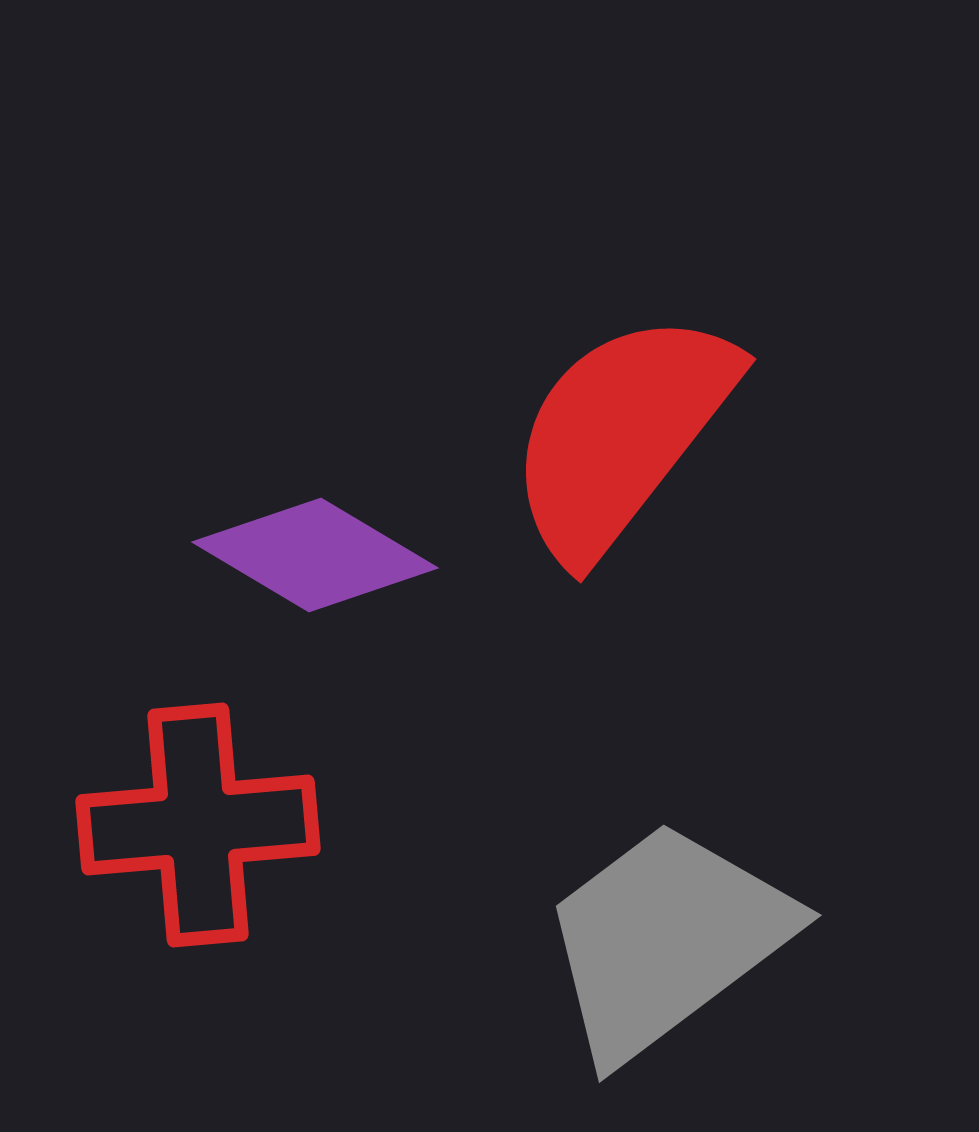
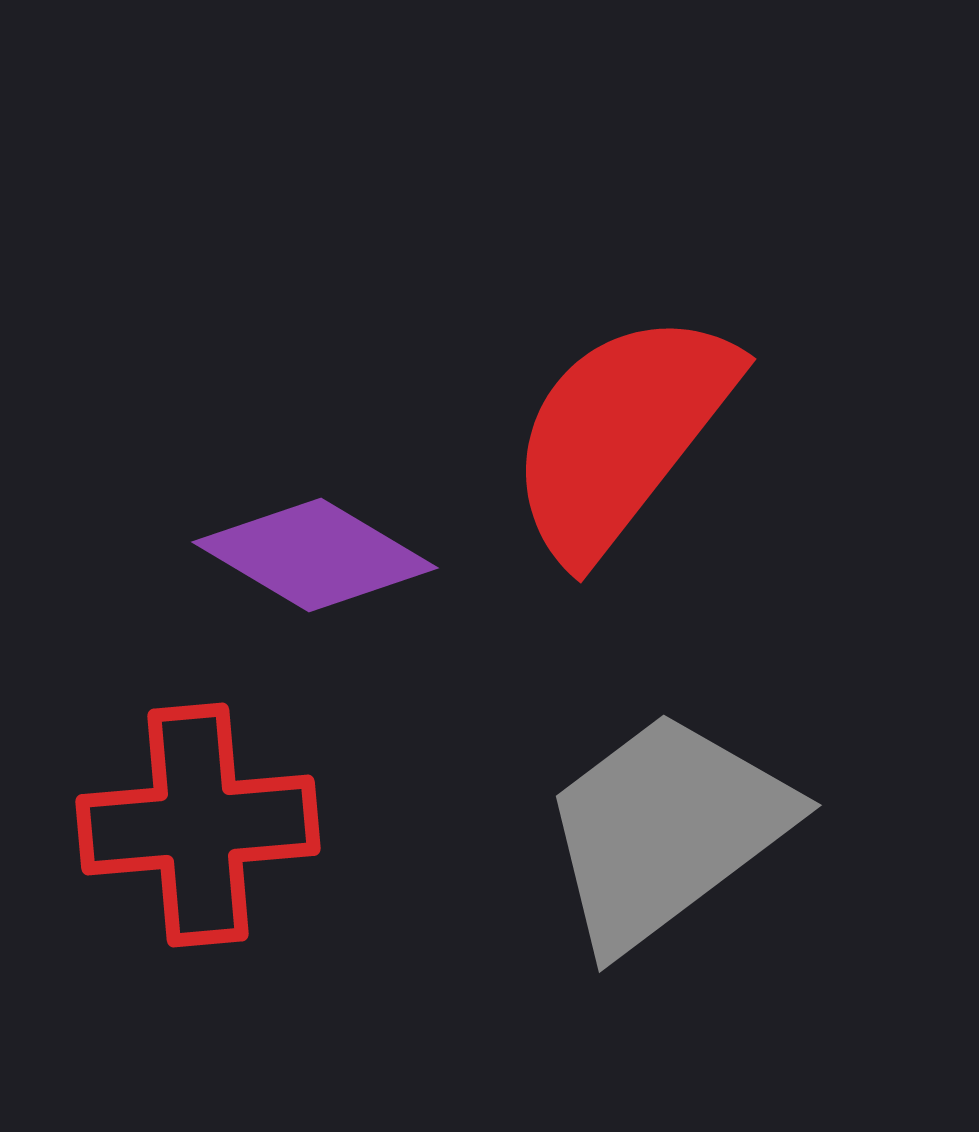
gray trapezoid: moved 110 px up
